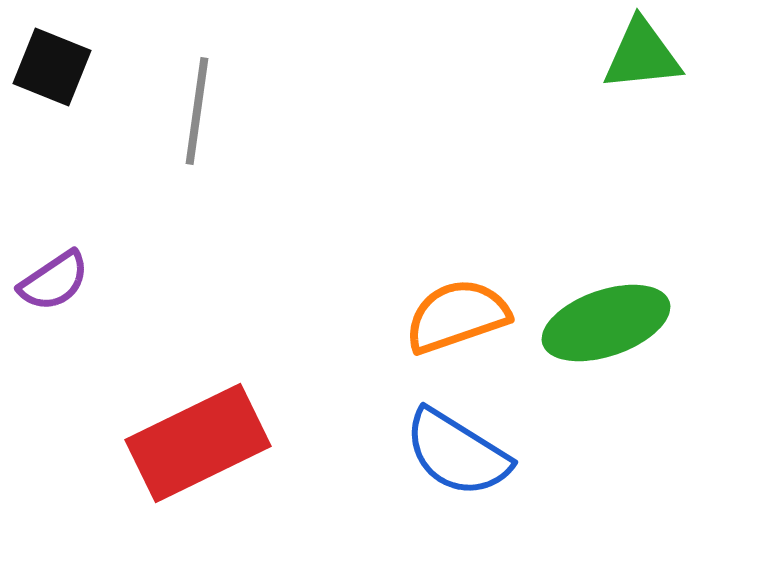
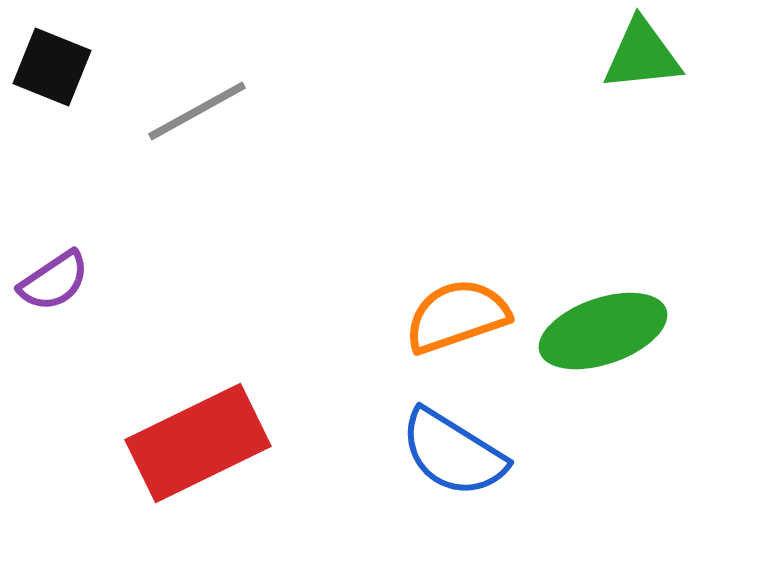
gray line: rotated 53 degrees clockwise
green ellipse: moved 3 px left, 8 px down
blue semicircle: moved 4 px left
